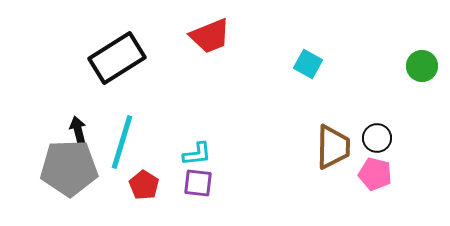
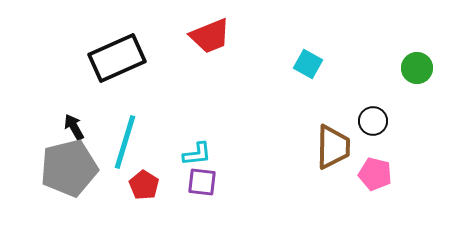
black rectangle: rotated 8 degrees clockwise
green circle: moved 5 px left, 2 px down
black arrow: moved 4 px left, 3 px up; rotated 16 degrees counterclockwise
black circle: moved 4 px left, 17 px up
cyan line: moved 3 px right
gray pentagon: rotated 12 degrees counterclockwise
purple square: moved 4 px right, 1 px up
